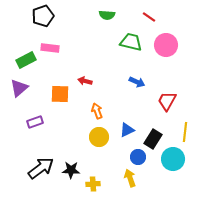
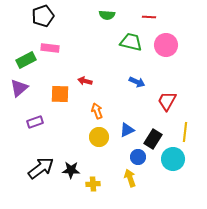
red line: rotated 32 degrees counterclockwise
